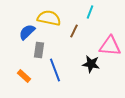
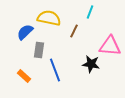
blue semicircle: moved 2 px left
